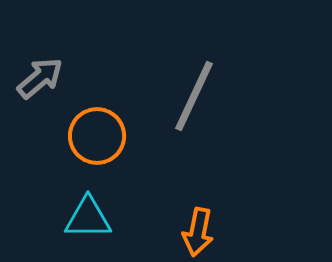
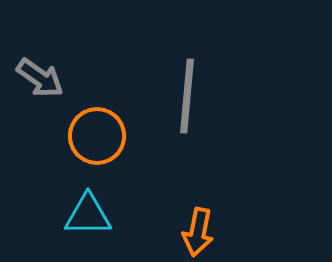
gray arrow: rotated 75 degrees clockwise
gray line: moved 7 px left; rotated 20 degrees counterclockwise
cyan triangle: moved 3 px up
